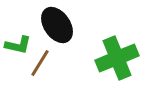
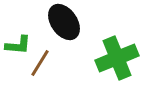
black ellipse: moved 7 px right, 3 px up
green L-shape: rotated 8 degrees counterclockwise
